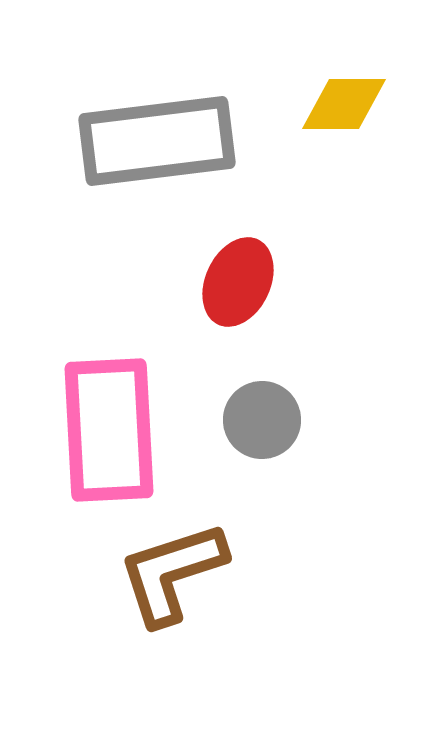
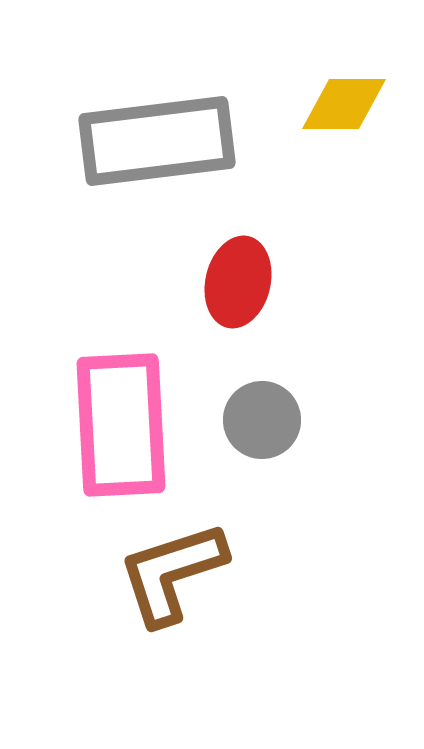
red ellipse: rotated 12 degrees counterclockwise
pink rectangle: moved 12 px right, 5 px up
